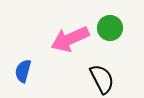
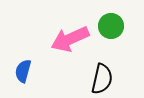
green circle: moved 1 px right, 2 px up
black semicircle: rotated 40 degrees clockwise
